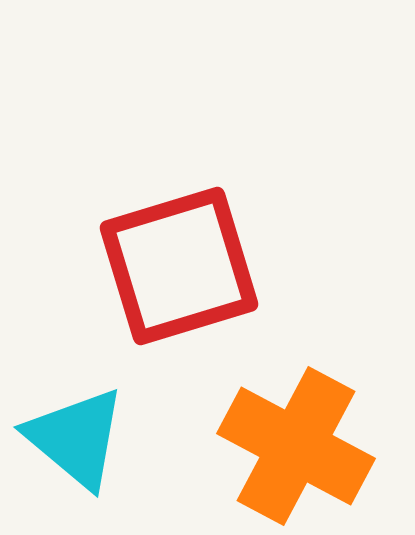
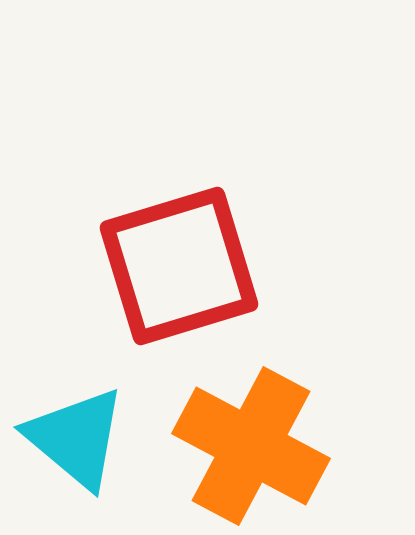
orange cross: moved 45 px left
